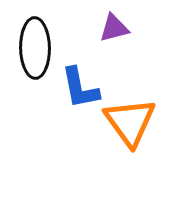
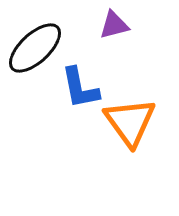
purple triangle: moved 3 px up
black ellipse: rotated 48 degrees clockwise
